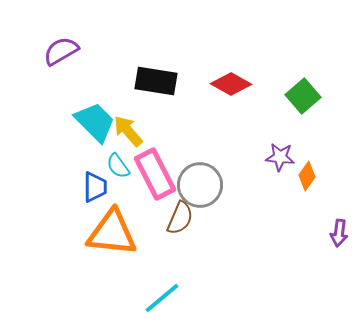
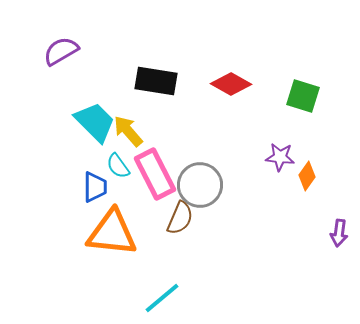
green square: rotated 32 degrees counterclockwise
